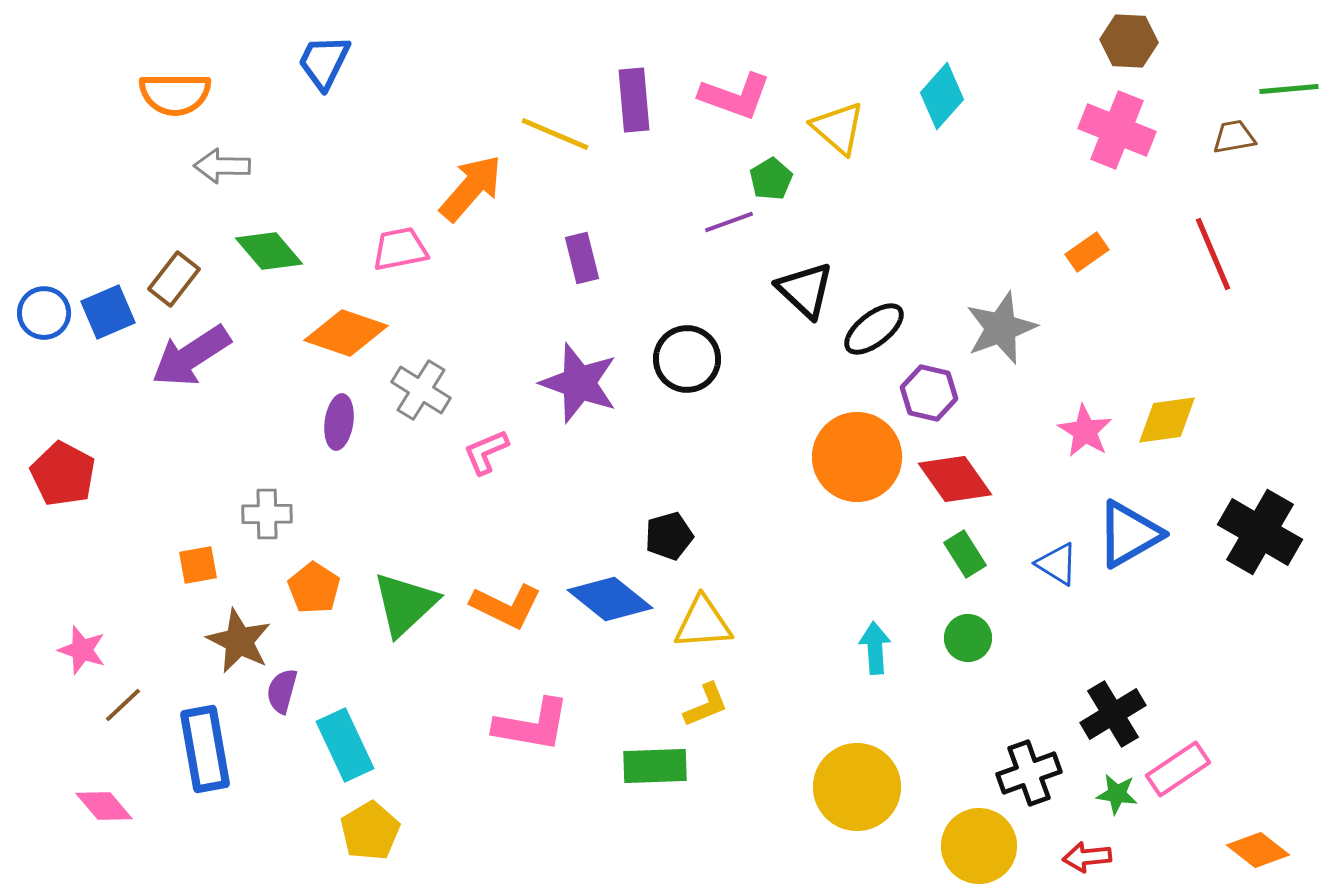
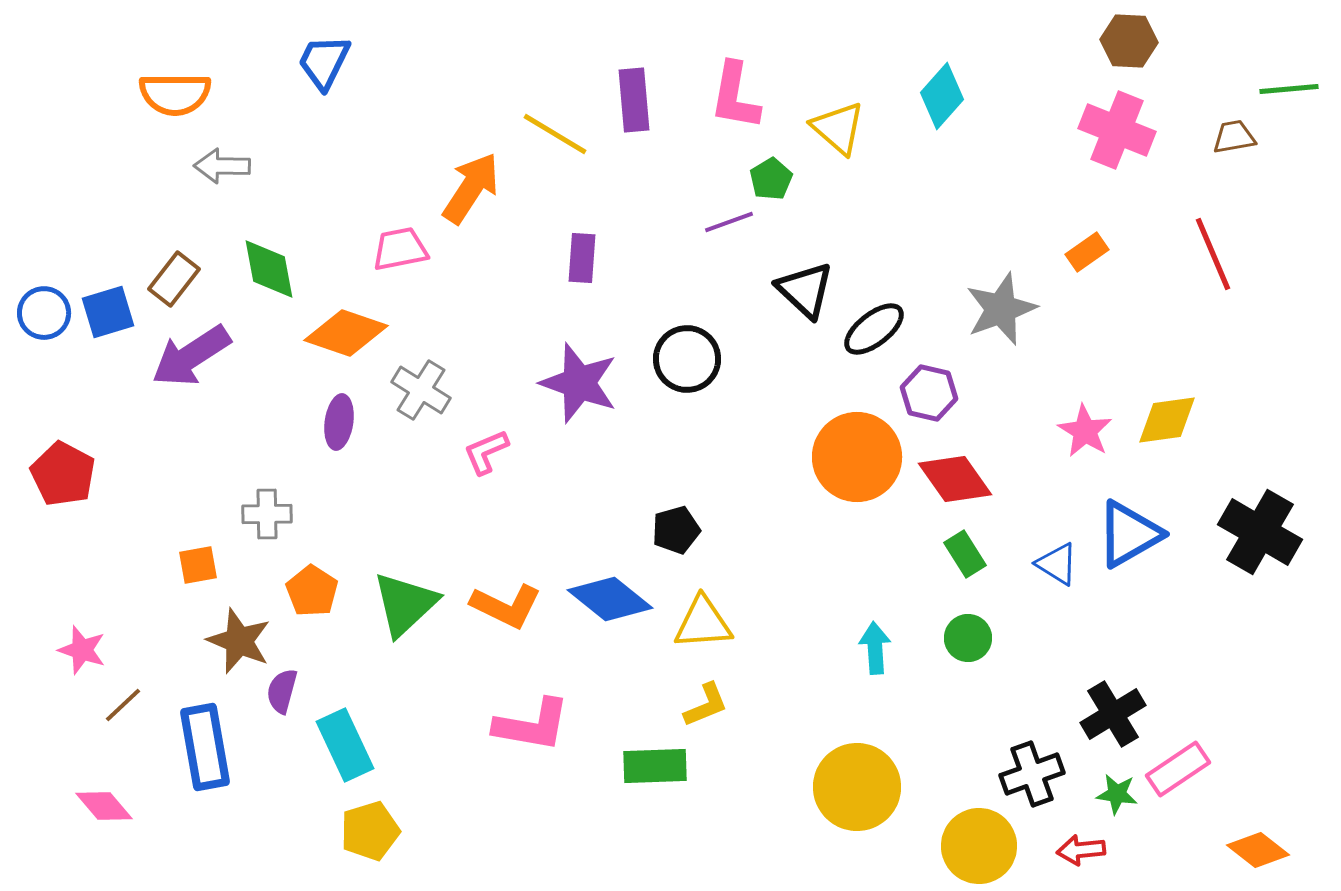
pink L-shape at (735, 96): rotated 80 degrees clockwise
yellow line at (555, 134): rotated 8 degrees clockwise
orange arrow at (471, 188): rotated 8 degrees counterclockwise
green diamond at (269, 251): moved 18 px down; rotated 30 degrees clockwise
purple rectangle at (582, 258): rotated 18 degrees clockwise
blue square at (108, 312): rotated 6 degrees clockwise
gray star at (1001, 328): moved 19 px up
black pentagon at (669, 536): moved 7 px right, 6 px up
orange pentagon at (314, 588): moved 2 px left, 3 px down
brown star at (239, 641): rotated 4 degrees counterclockwise
blue rectangle at (205, 749): moved 2 px up
black cross at (1029, 773): moved 3 px right, 1 px down
yellow pentagon at (370, 831): rotated 14 degrees clockwise
red arrow at (1087, 857): moved 6 px left, 7 px up
